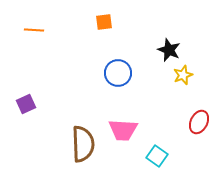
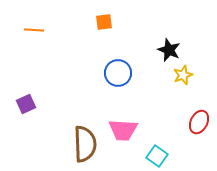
brown semicircle: moved 2 px right
